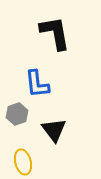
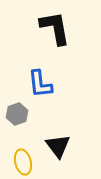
black L-shape: moved 5 px up
blue L-shape: moved 3 px right
black triangle: moved 4 px right, 16 px down
